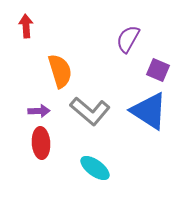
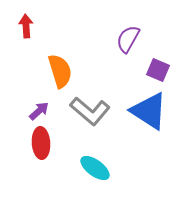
purple arrow: rotated 40 degrees counterclockwise
